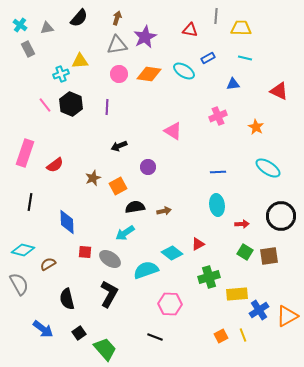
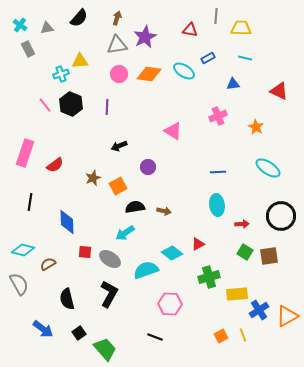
brown arrow at (164, 211): rotated 24 degrees clockwise
